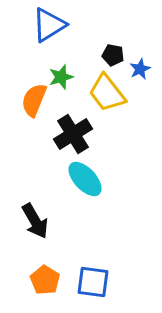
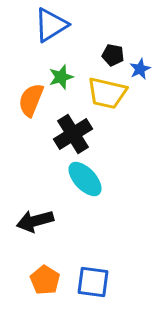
blue triangle: moved 2 px right
yellow trapezoid: rotated 39 degrees counterclockwise
orange semicircle: moved 3 px left
black arrow: rotated 105 degrees clockwise
